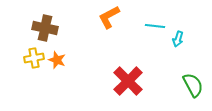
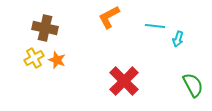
yellow cross: rotated 18 degrees counterclockwise
red cross: moved 4 px left
